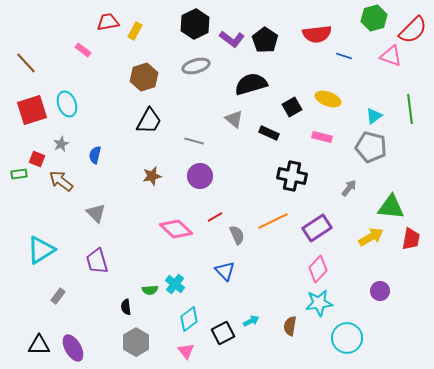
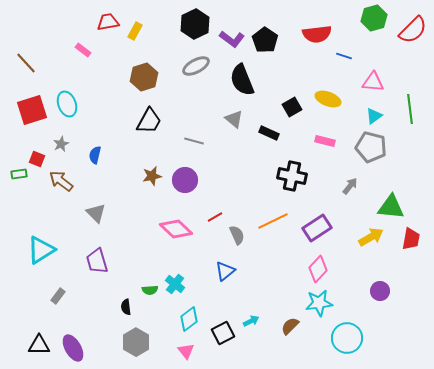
pink triangle at (391, 56): moved 18 px left, 26 px down; rotated 15 degrees counterclockwise
gray ellipse at (196, 66): rotated 12 degrees counterclockwise
black semicircle at (251, 84): moved 9 px left, 4 px up; rotated 96 degrees counterclockwise
pink rectangle at (322, 137): moved 3 px right, 4 px down
purple circle at (200, 176): moved 15 px left, 4 px down
gray arrow at (349, 188): moved 1 px right, 2 px up
blue triangle at (225, 271): rotated 35 degrees clockwise
brown semicircle at (290, 326): rotated 36 degrees clockwise
